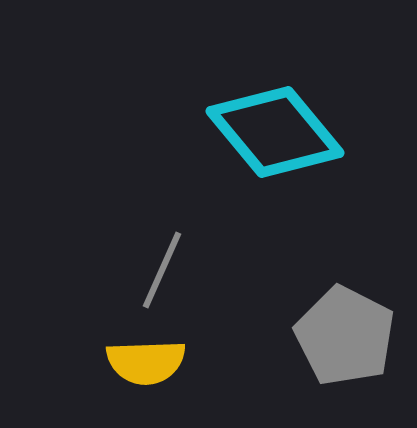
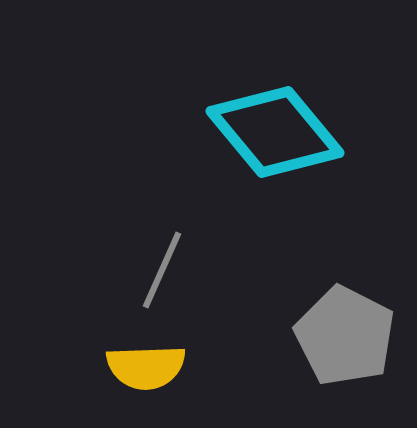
yellow semicircle: moved 5 px down
